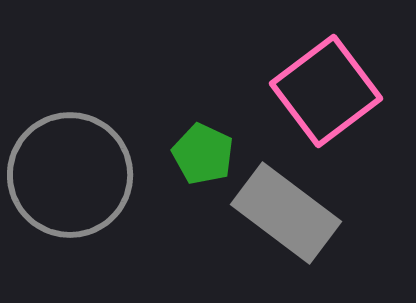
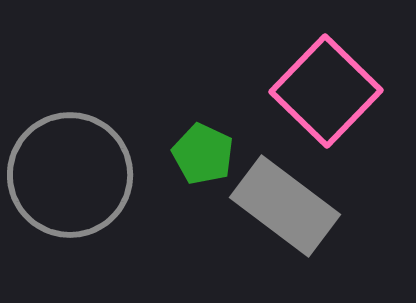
pink square: rotated 9 degrees counterclockwise
gray rectangle: moved 1 px left, 7 px up
